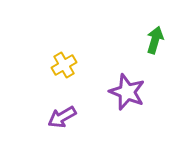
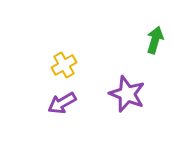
purple star: moved 2 px down
purple arrow: moved 14 px up
